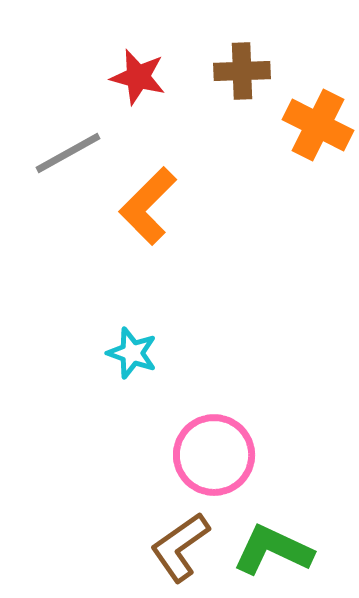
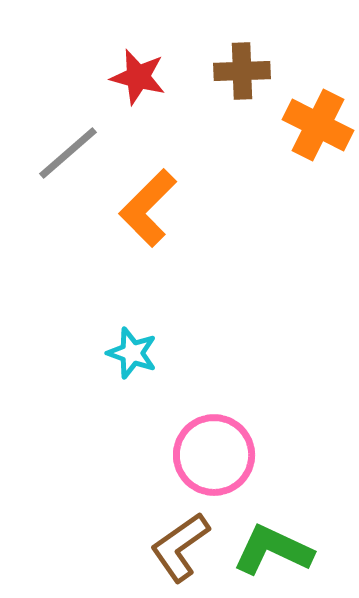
gray line: rotated 12 degrees counterclockwise
orange L-shape: moved 2 px down
